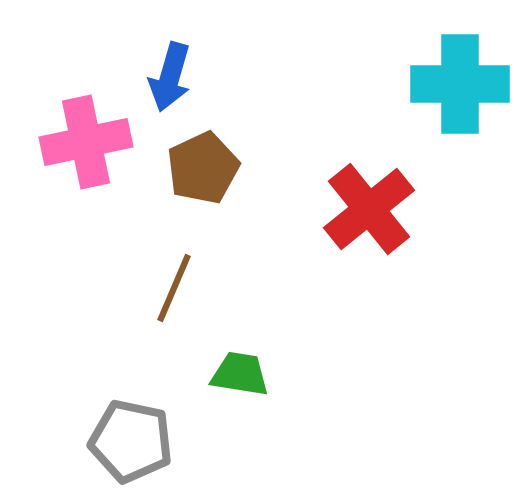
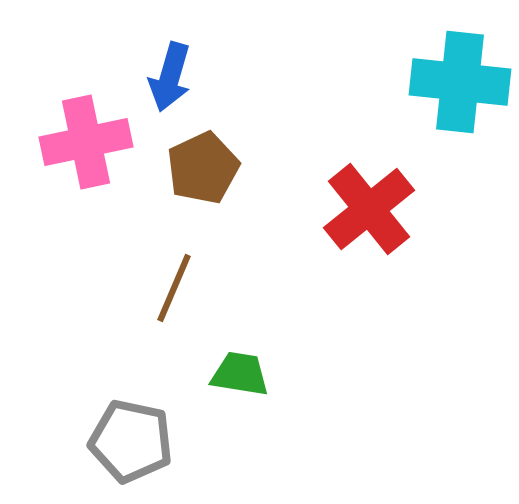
cyan cross: moved 2 px up; rotated 6 degrees clockwise
